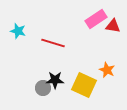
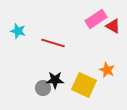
red triangle: rotated 21 degrees clockwise
